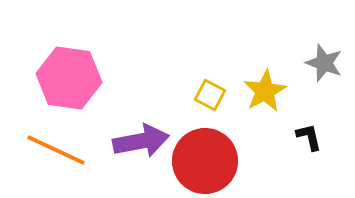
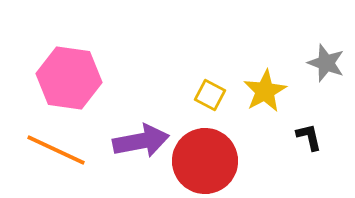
gray star: moved 2 px right
